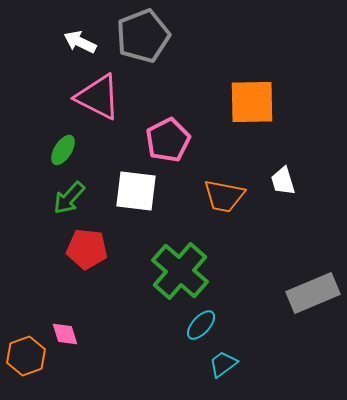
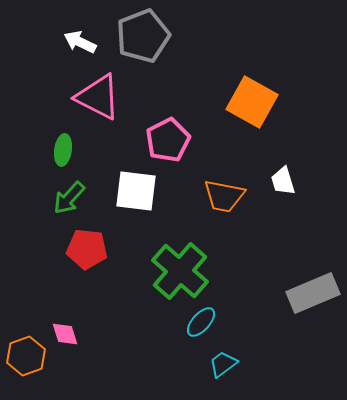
orange square: rotated 30 degrees clockwise
green ellipse: rotated 24 degrees counterclockwise
cyan ellipse: moved 3 px up
